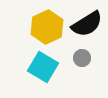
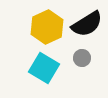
cyan square: moved 1 px right, 1 px down
